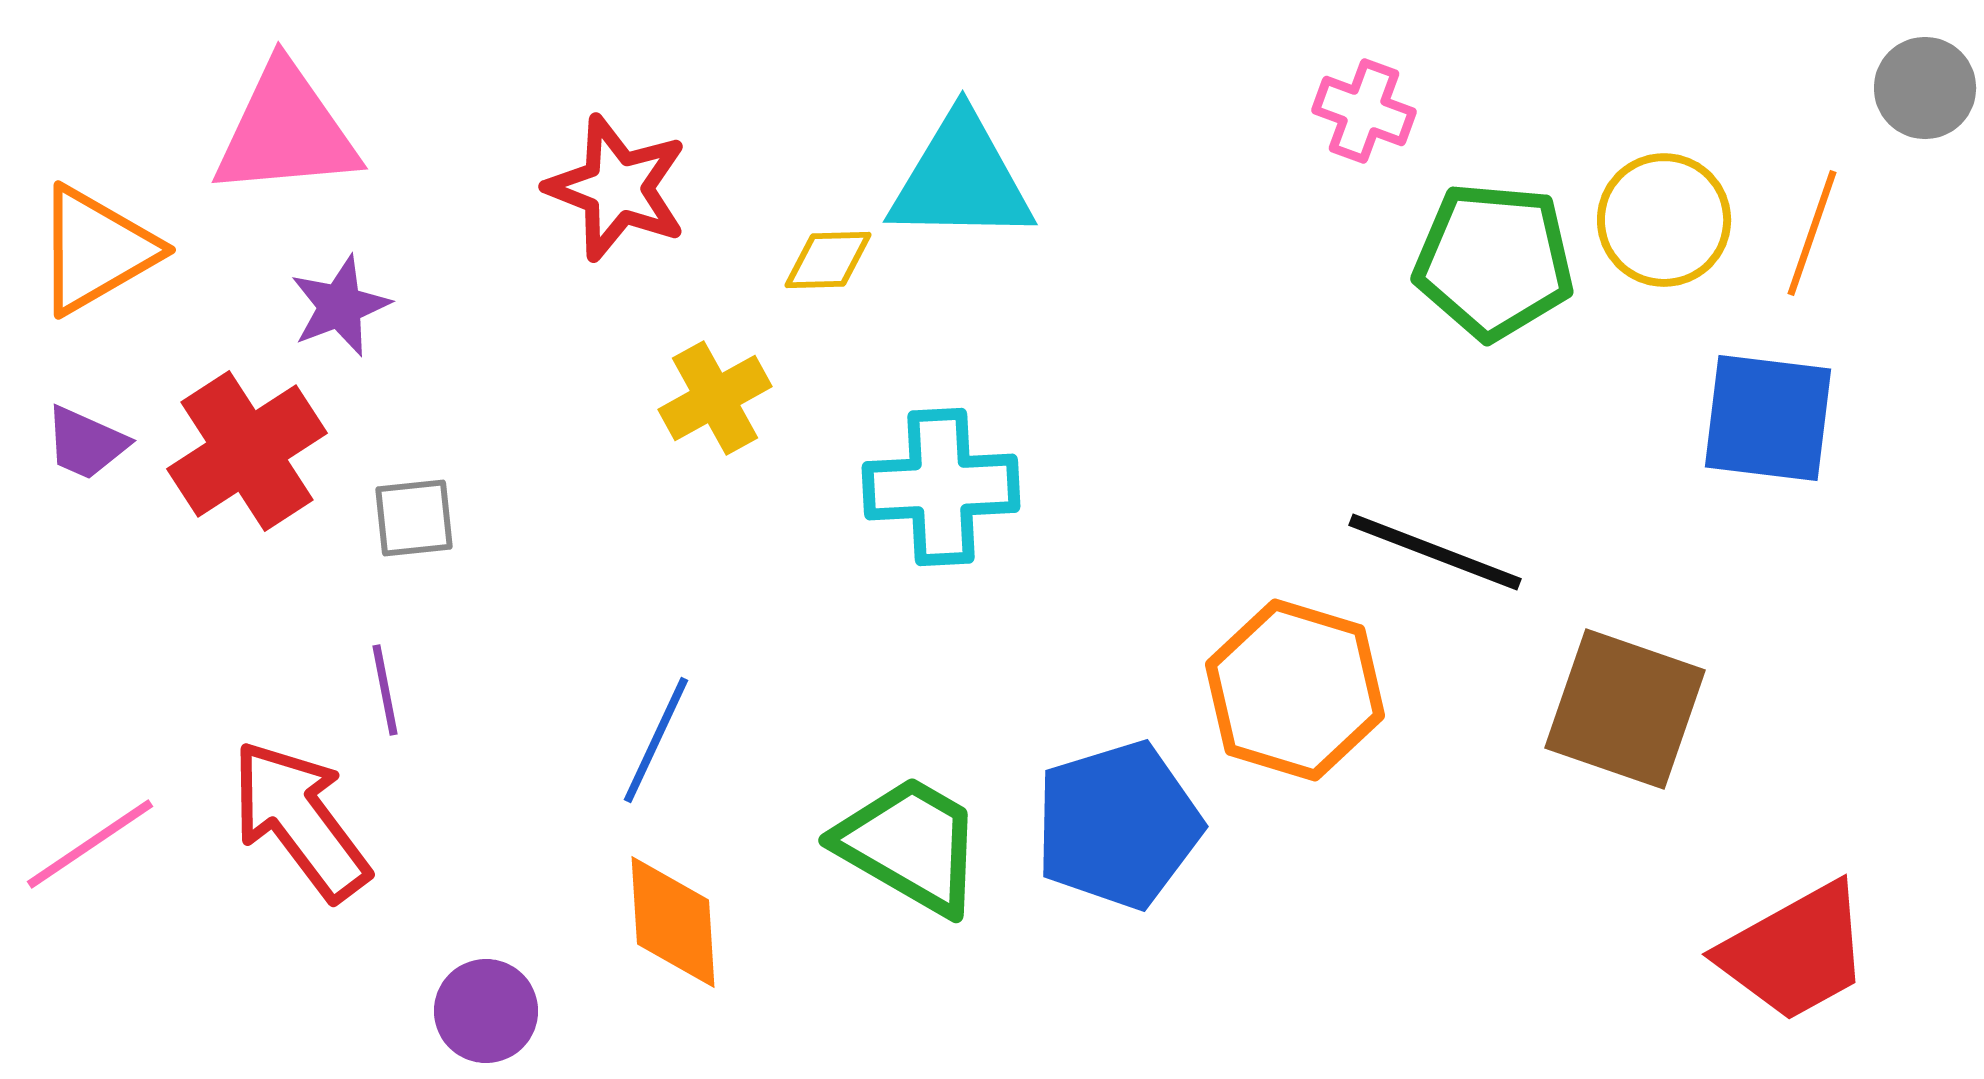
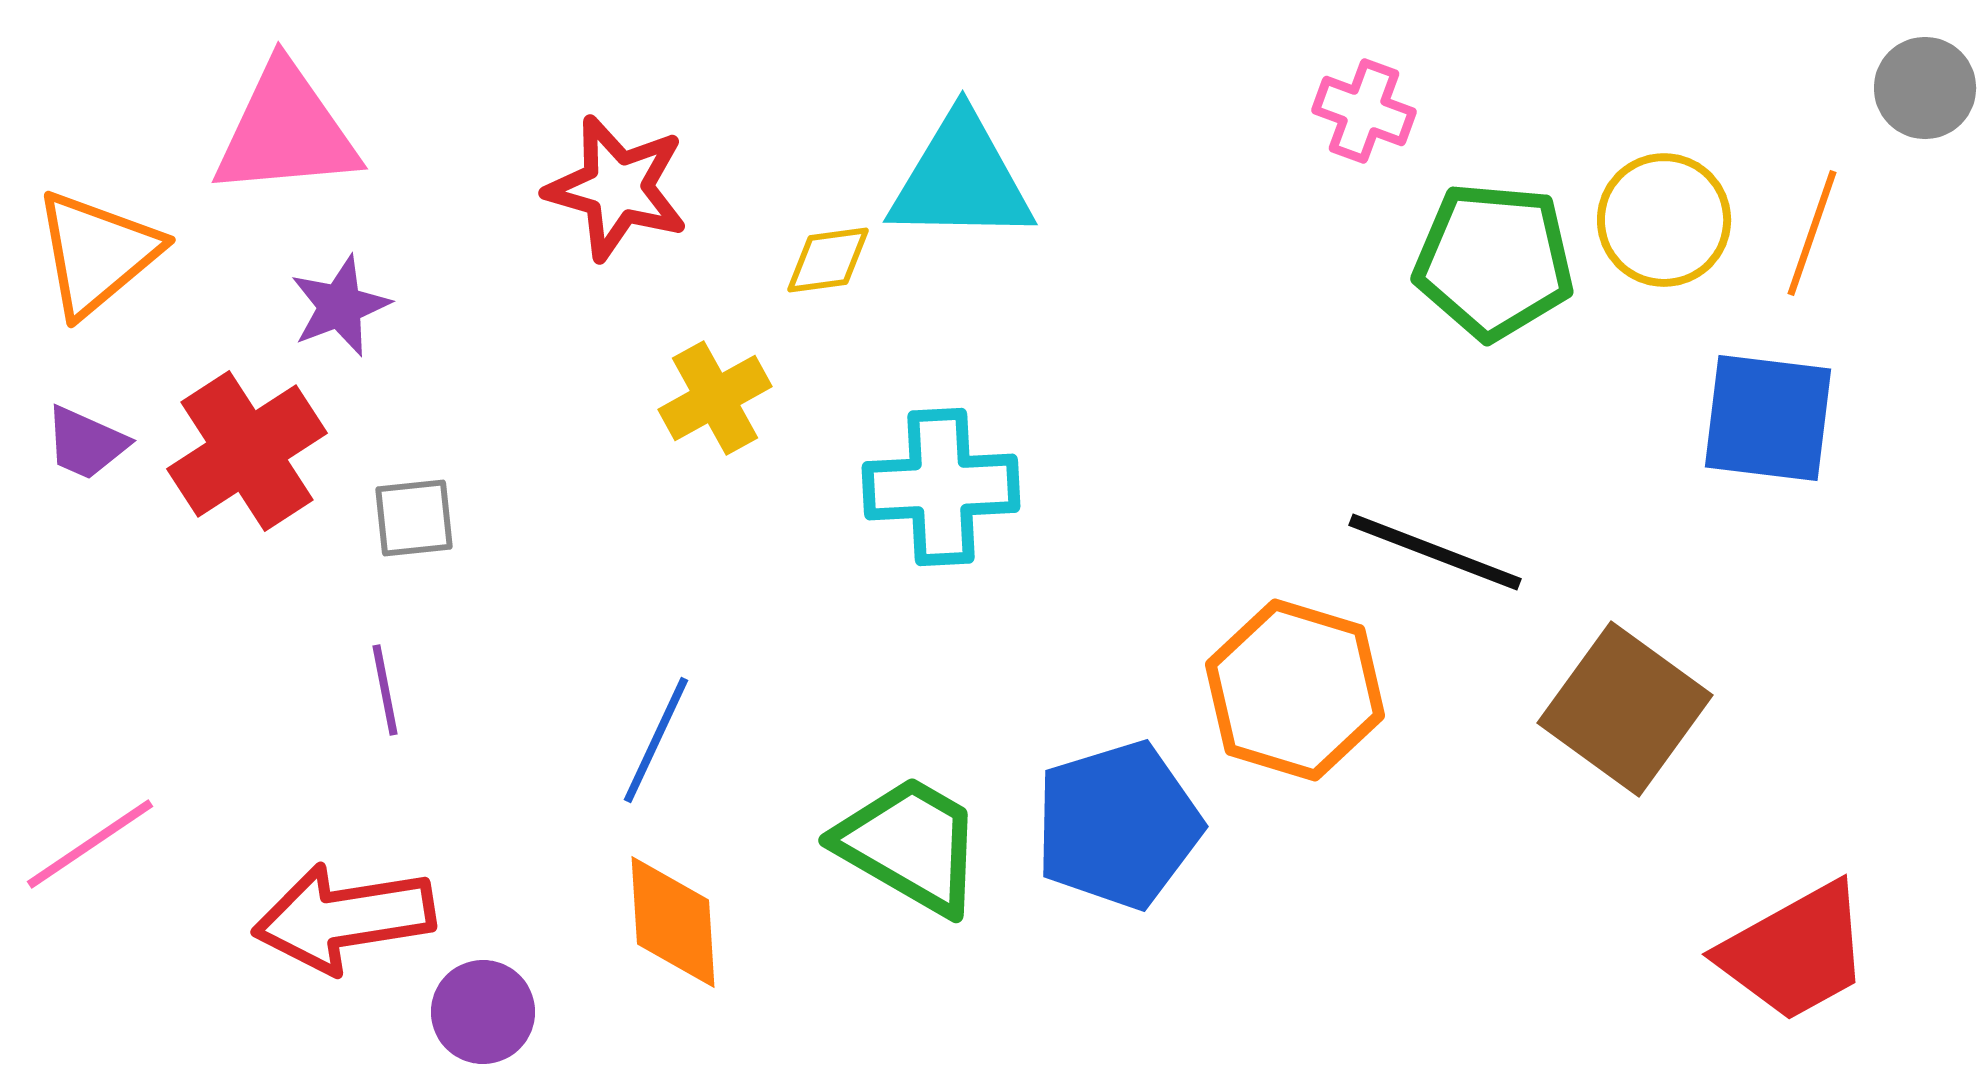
red star: rotated 5 degrees counterclockwise
orange triangle: moved 1 px right, 3 px down; rotated 10 degrees counterclockwise
yellow diamond: rotated 6 degrees counterclockwise
brown square: rotated 17 degrees clockwise
red arrow: moved 44 px right, 98 px down; rotated 62 degrees counterclockwise
purple circle: moved 3 px left, 1 px down
